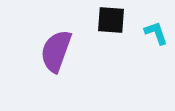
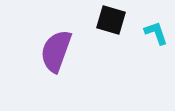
black square: rotated 12 degrees clockwise
